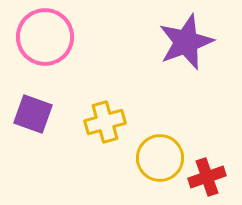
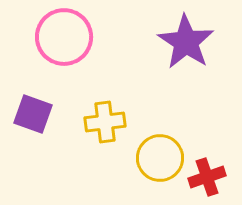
pink circle: moved 19 px right
purple star: rotated 18 degrees counterclockwise
yellow cross: rotated 9 degrees clockwise
